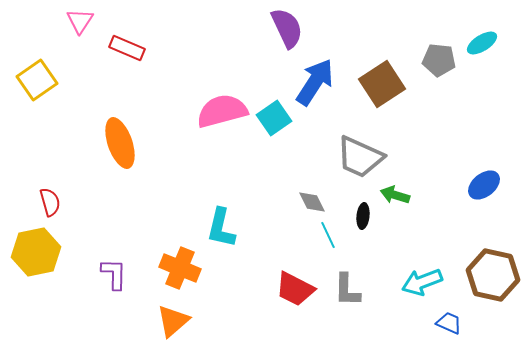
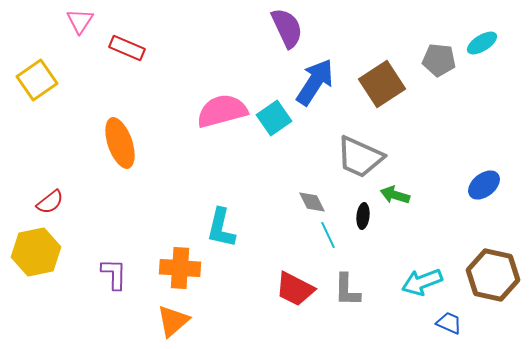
red semicircle: rotated 68 degrees clockwise
orange cross: rotated 18 degrees counterclockwise
